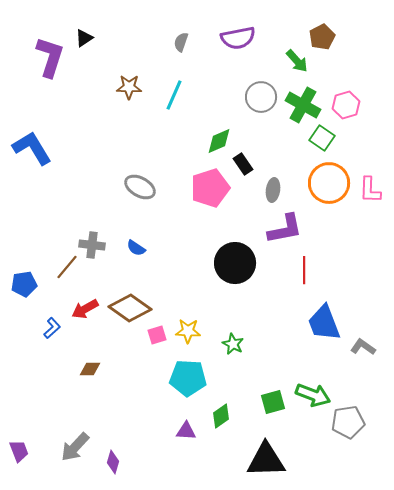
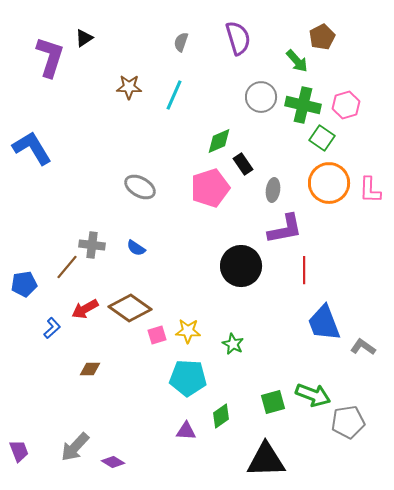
purple semicircle at (238, 38): rotated 96 degrees counterclockwise
green cross at (303, 105): rotated 16 degrees counterclockwise
black circle at (235, 263): moved 6 px right, 3 px down
purple diamond at (113, 462): rotated 75 degrees counterclockwise
